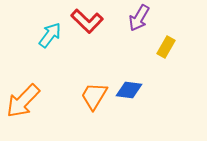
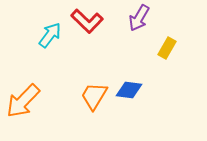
yellow rectangle: moved 1 px right, 1 px down
